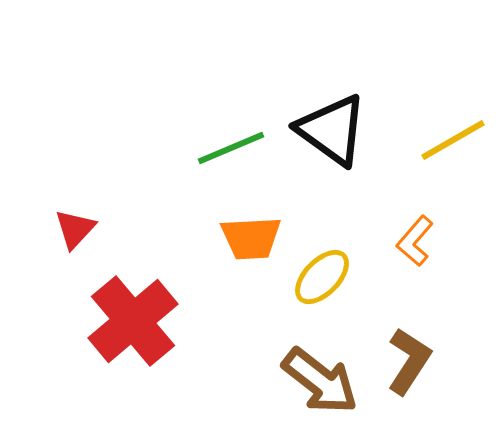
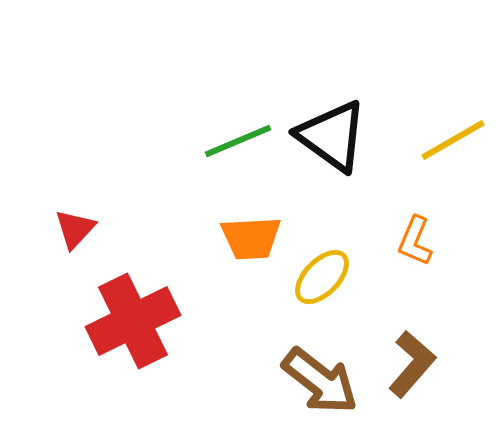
black triangle: moved 6 px down
green line: moved 7 px right, 7 px up
orange L-shape: rotated 18 degrees counterclockwise
red cross: rotated 14 degrees clockwise
brown L-shape: moved 3 px right, 3 px down; rotated 8 degrees clockwise
